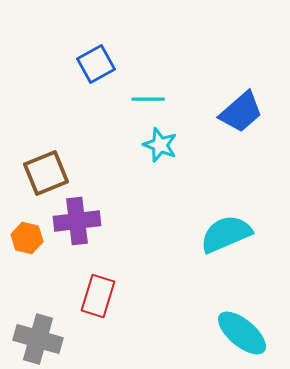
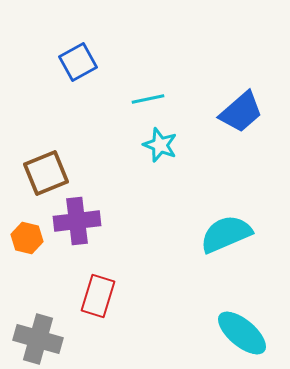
blue square: moved 18 px left, 2 px up
cyan line: rotated 12 degrees counterclockwise
